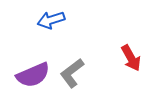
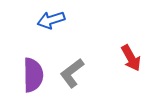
purple semicircle: rotated 68 degrees counterclockwise
